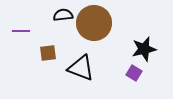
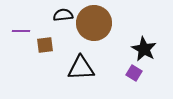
black star: rotated 30 degrees counterclockwise
brown square: moved 3 px left, 8 px up
black triangle: rotated 24 degrees counterclockwise
